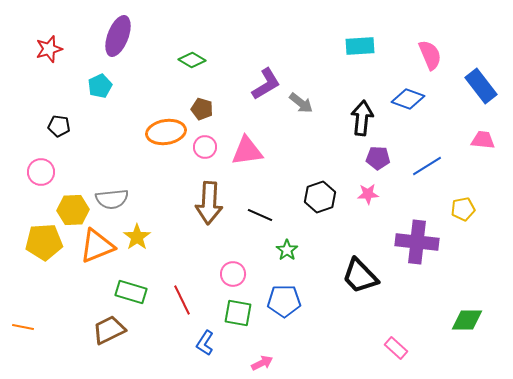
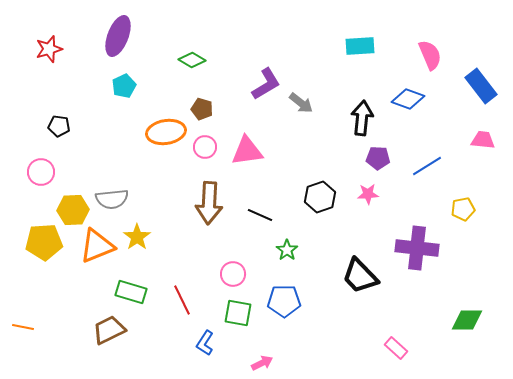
cyan pentagon at (100, 86): moved 24 px right
purple cross at (417, 242): moved 6 px down
